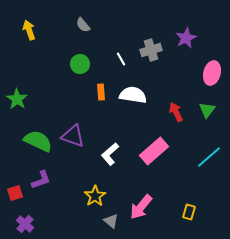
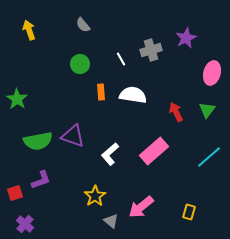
green semicircle: rotated 144 degrees clockwise
pink arrow: rotated 12 degrees clockwise
